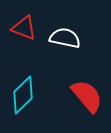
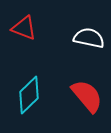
white semicircle: moved 24 px right
cyan diamond: moved 6 px right
